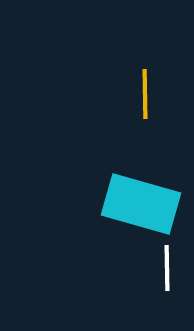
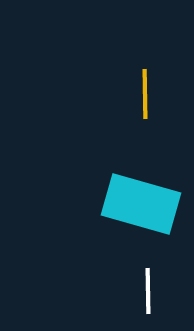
white line: moved 19 px left, 23 px down
